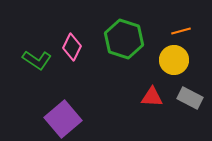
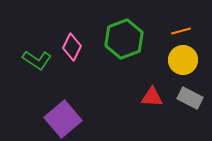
green hexagon: rotated 21 degrees clockwise
yellow circle: moved 9 px right
